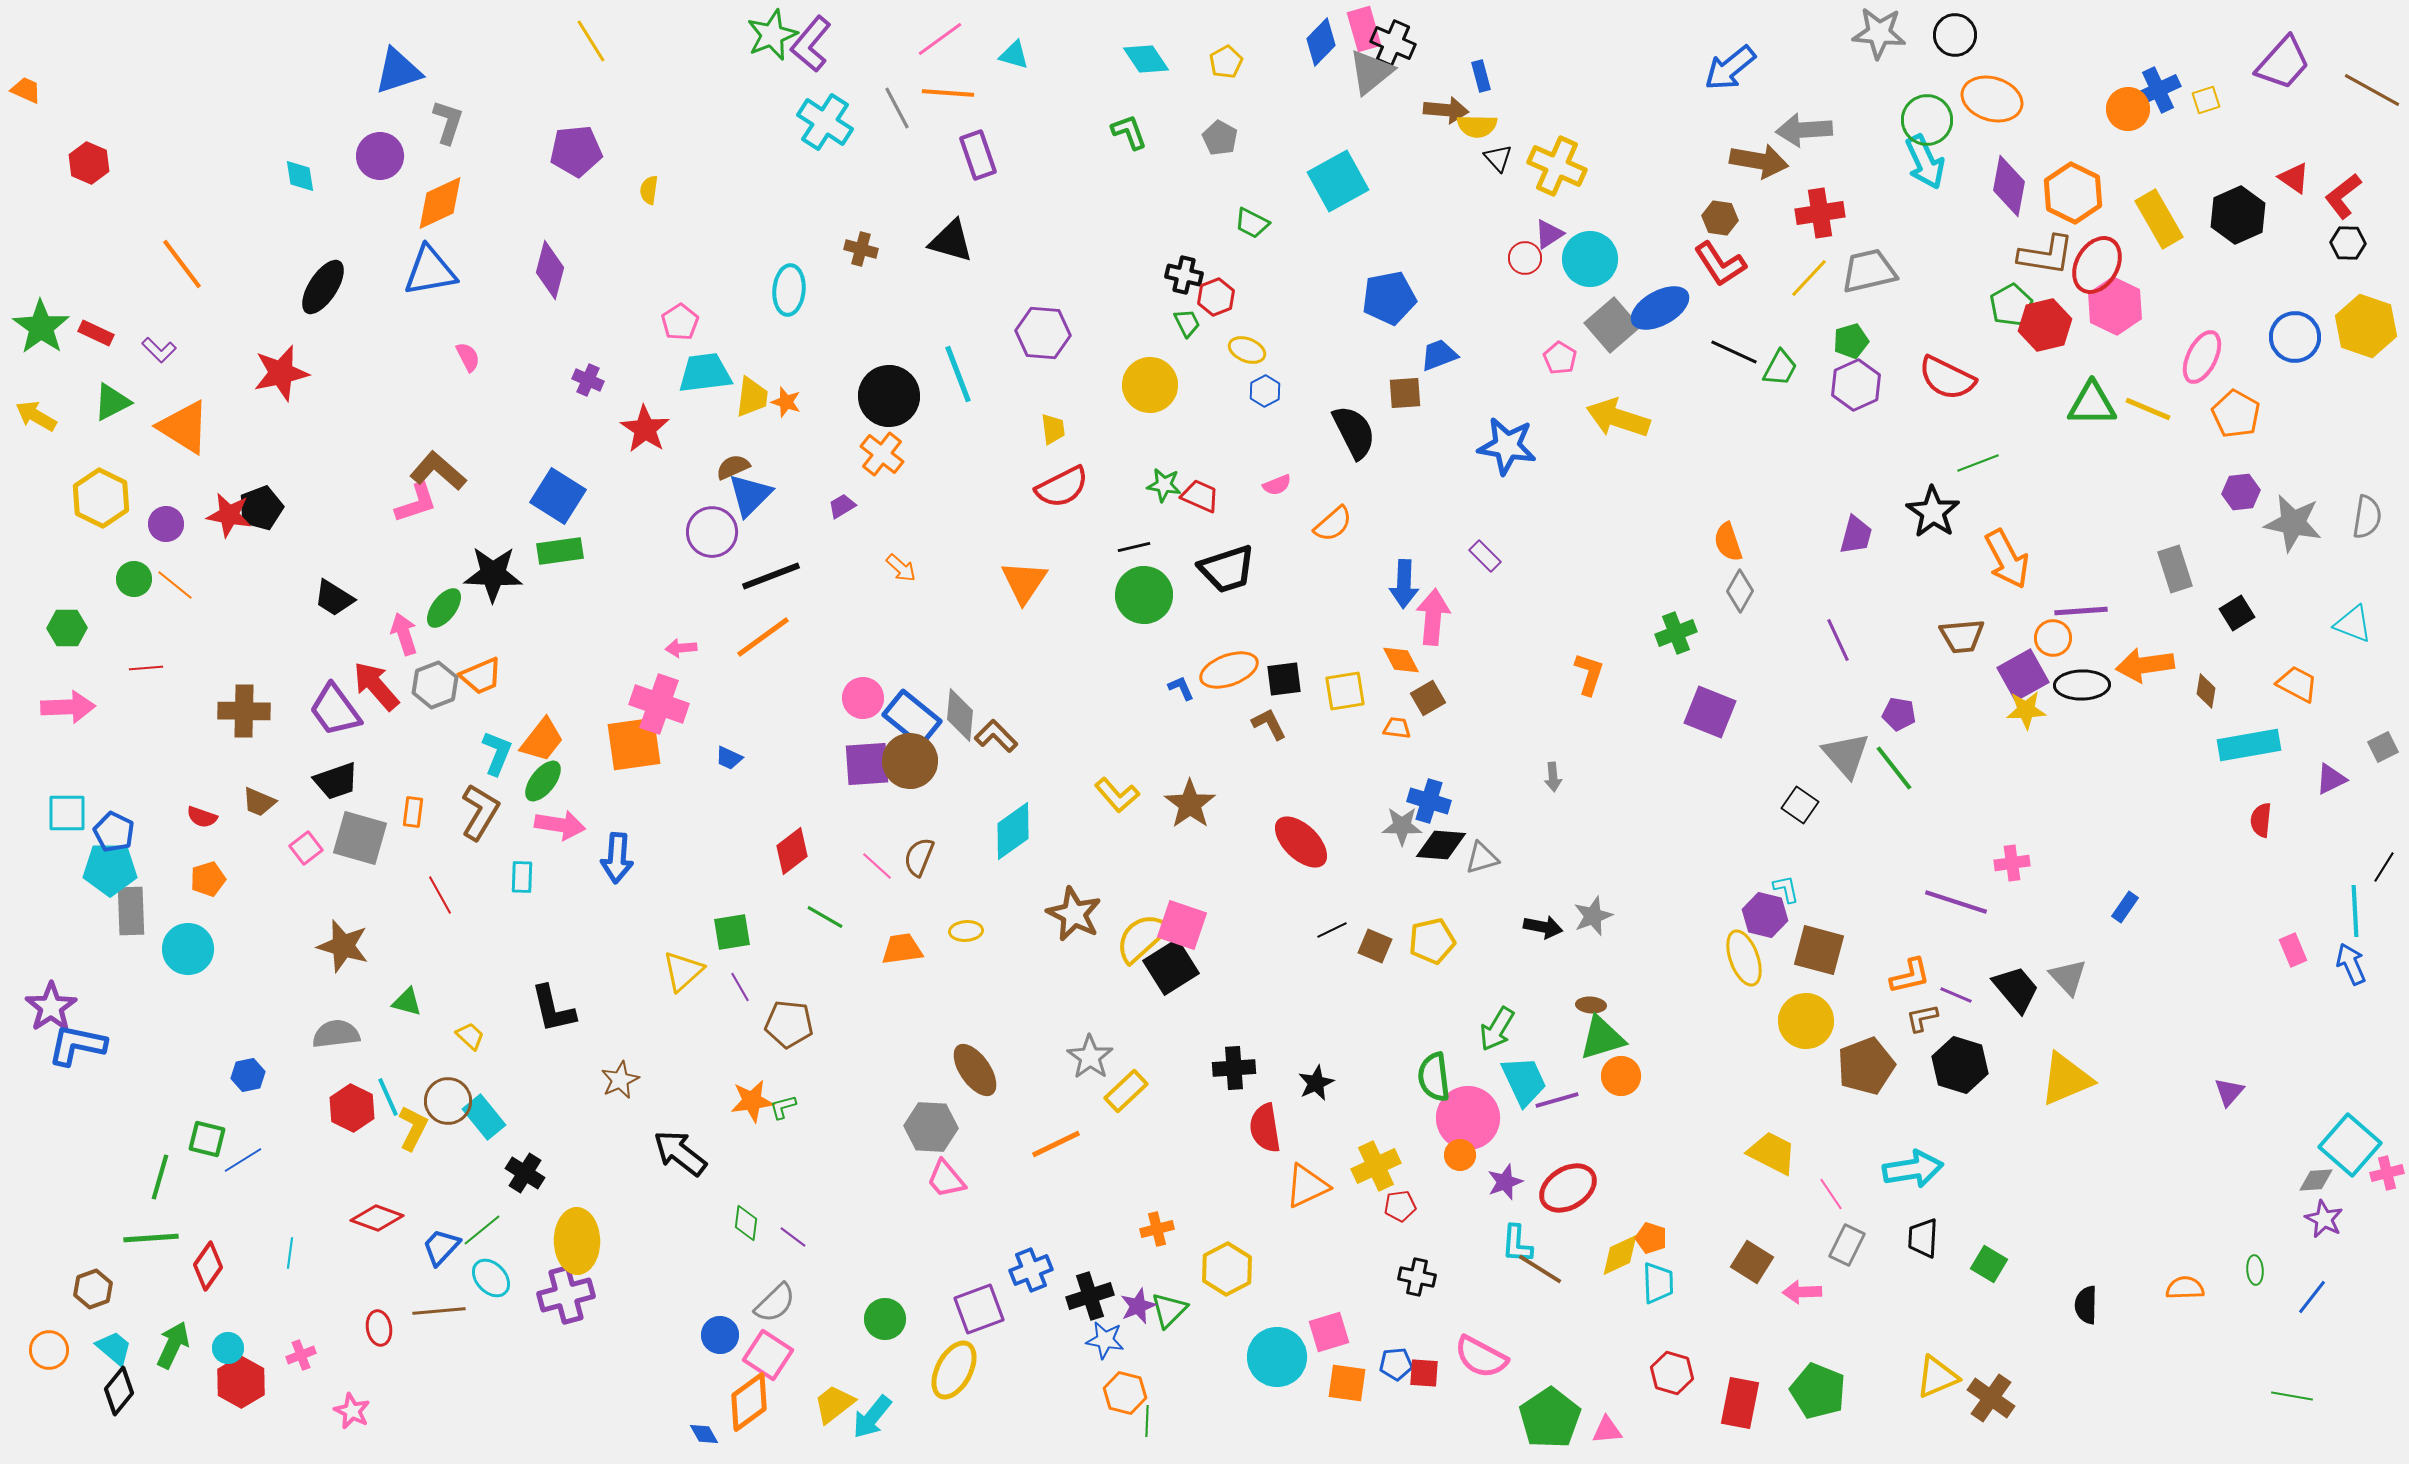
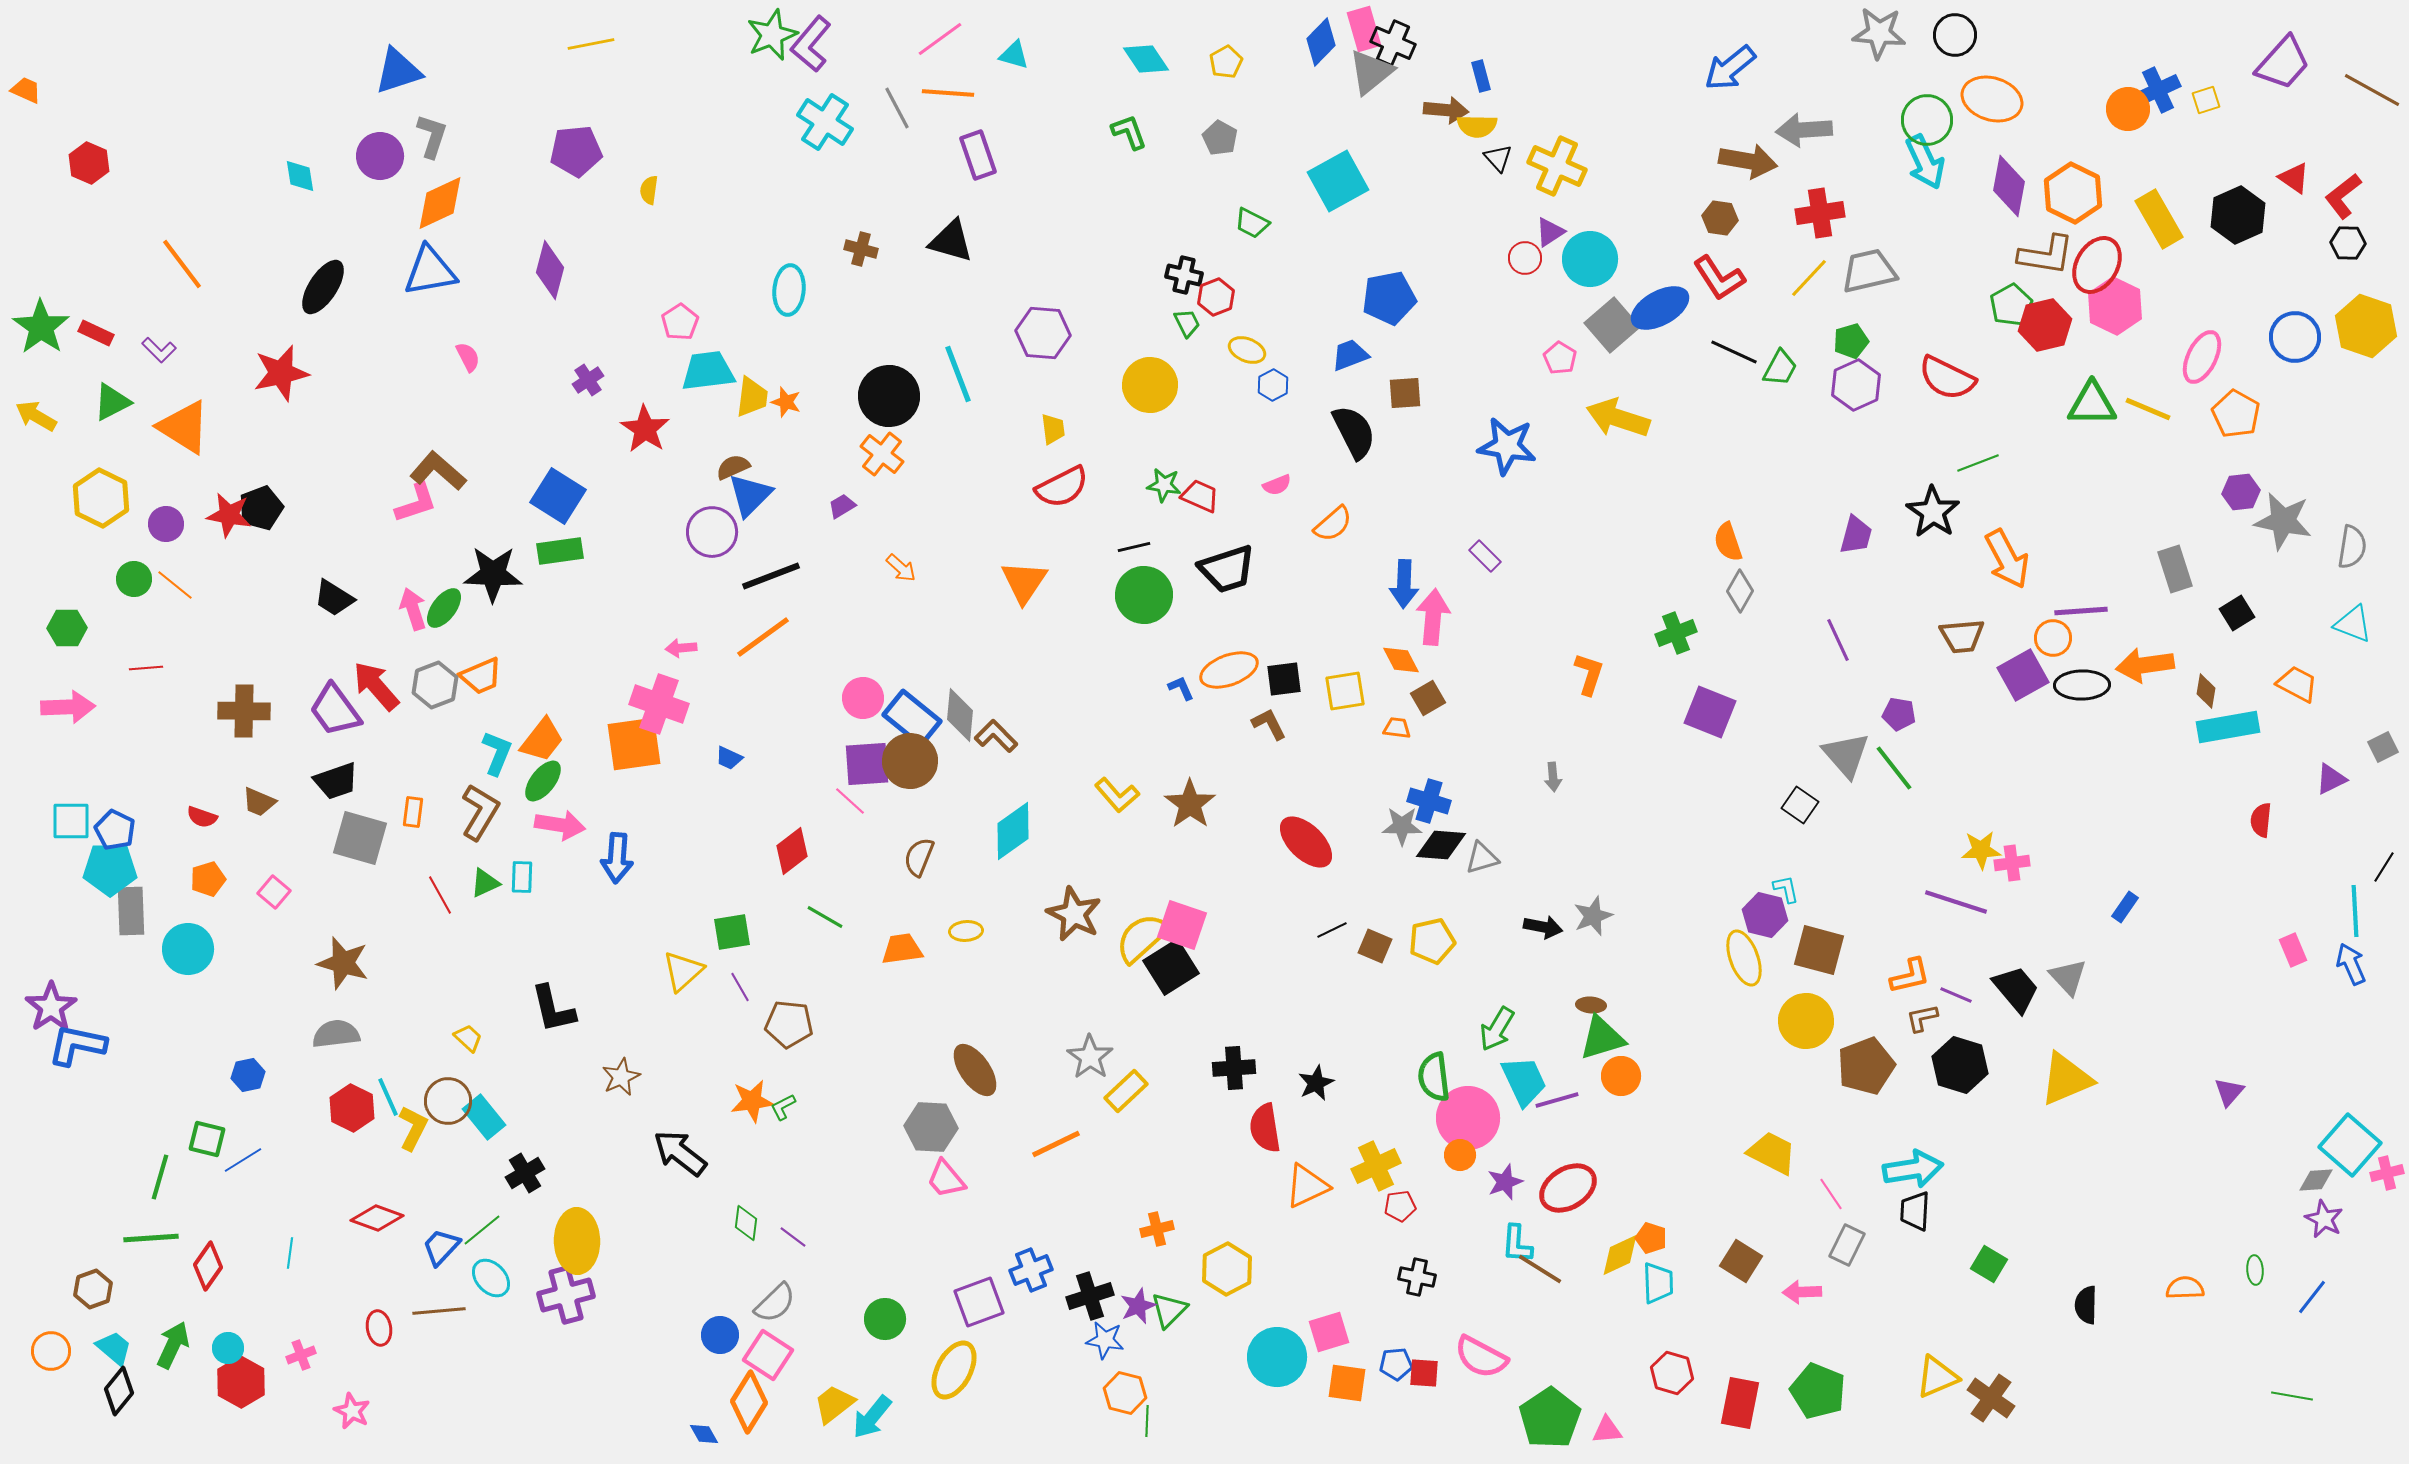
yellow line at (591, 41): moved 3 px down; rotated 69 degrees counterclockwise
gray L-shape at (448, 122): moved 16 px left, 14 px down
brown arrow at (1759, 161): moved 11 px left
purple triangle at (1549, 234): moved 1 px right, 2 px up
red L-shape at (1720, 264): moved 1 px left, 14 px down
blue trapezoid at (1439, 355): moved 89 px left
cyan trapezoid at (705, 373): moved 3 px right, 2 px up
purple cross at (588, 380): rotated 32 degrees clockwise
blue hexagon at (1265, 391): moved 8 px right, 6 px up
gray semicircle at (2367, 517): moved 15 px left, 30 px down
gray star at (2293, 523): moved 10 px left, 2 px up
pink arrow at (404, 634): moved 9 px right, 25 px up
yellow star at (2026, 710): moved 45 px left, 140 px down
cyan rectangle at (2249, 745): moved 21 px left, 18 px up
cyan square at (67, 813): moved 4 px right, 8 px down
blue pentagon at (114, 832): moved 1 px right, 2 px up
red ellipse at (1301, 842): moved 5 px right
pink square at (306, 848): moved 32 px left, 44 px down; rotated 12 degrees counterclockwise
pink line at (877, 866): moved 27 px left, 65 px up
brown star at (343, 946): moved 17 px down
green triangle at (407, 1002): moved 78 px right, 119 px up; rotated 40 degrees counterclockwise
yellow trapezoid at (470, 1036): moved 2 px left, 2 px down
brown star at (620, 1080): moved 1 px right, 3 px up
green L-shape at (783, 1107): rotated 12 degrees counterclockwise
black cross at (525, 1173): rotated 27 degrees clockwise
black trapezoid at (1923, 1238): moved 8 px left, 27 px up
brown square at (1752, 1262): moved 11 px left, 1 px up
purple square at (979, 1309): moved 7 px up
orange circle at (49, 1350): moved 2 px right, 1 px down
orange diamond at (749, 1402): rotated 22 degrees counterclockwise
